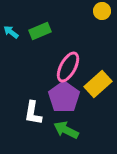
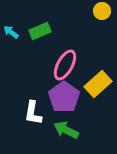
pink ellipse: moved 3 px left, 2 px up
